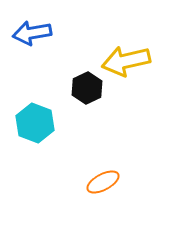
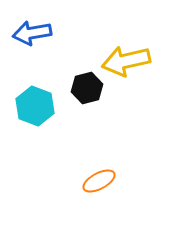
black hexagon: rotated 12 degrees clockwise
cyan hexagon: moved 17 px up
orange ellipse: moved 4 px left, 1 px up
